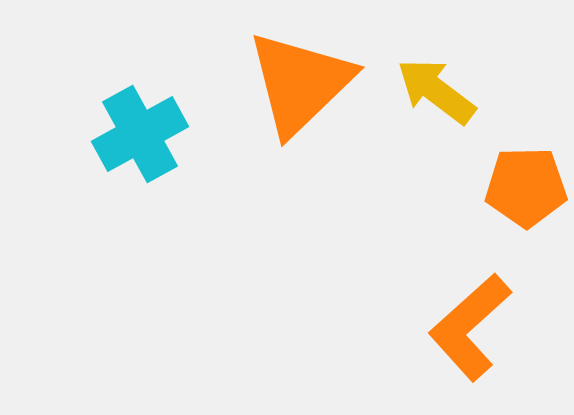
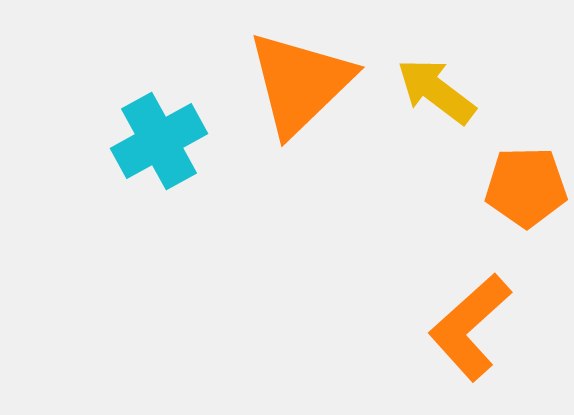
cyan cross: moved 19 px right, 7 px down
